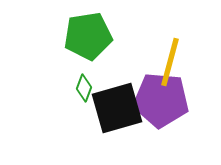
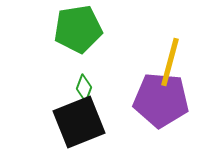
green pentagon: moved 10 px left, 7 px up
black square: moved 38 px left, 14 px down; rotated 6 degrees counterclockwise
